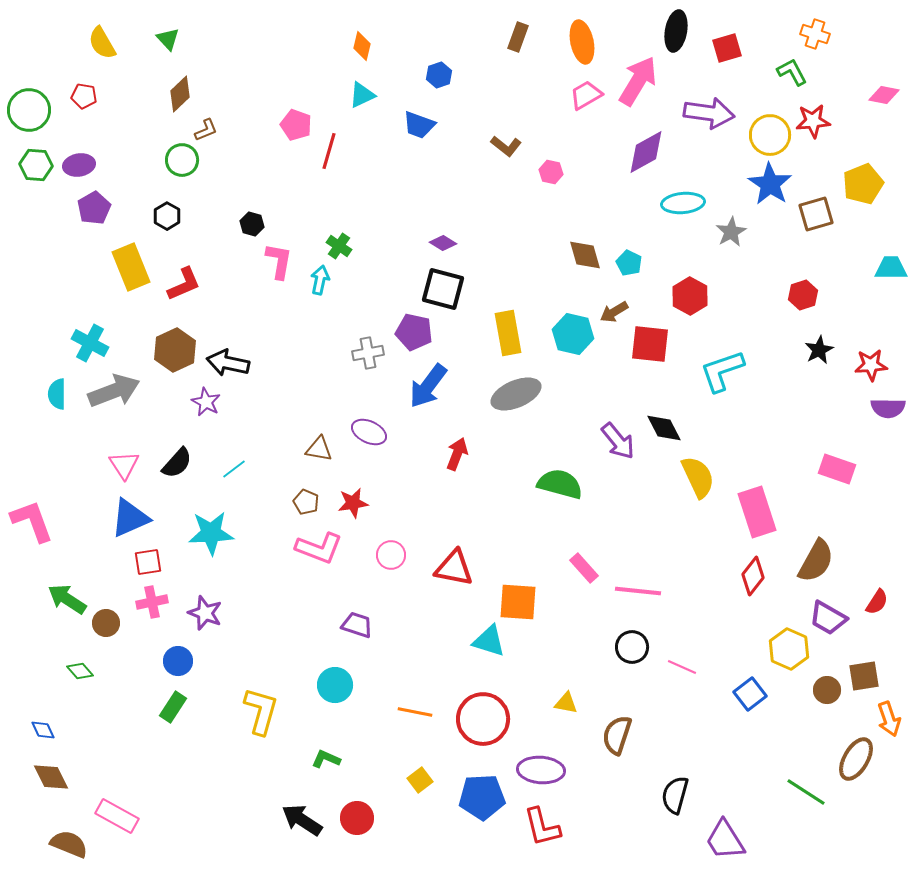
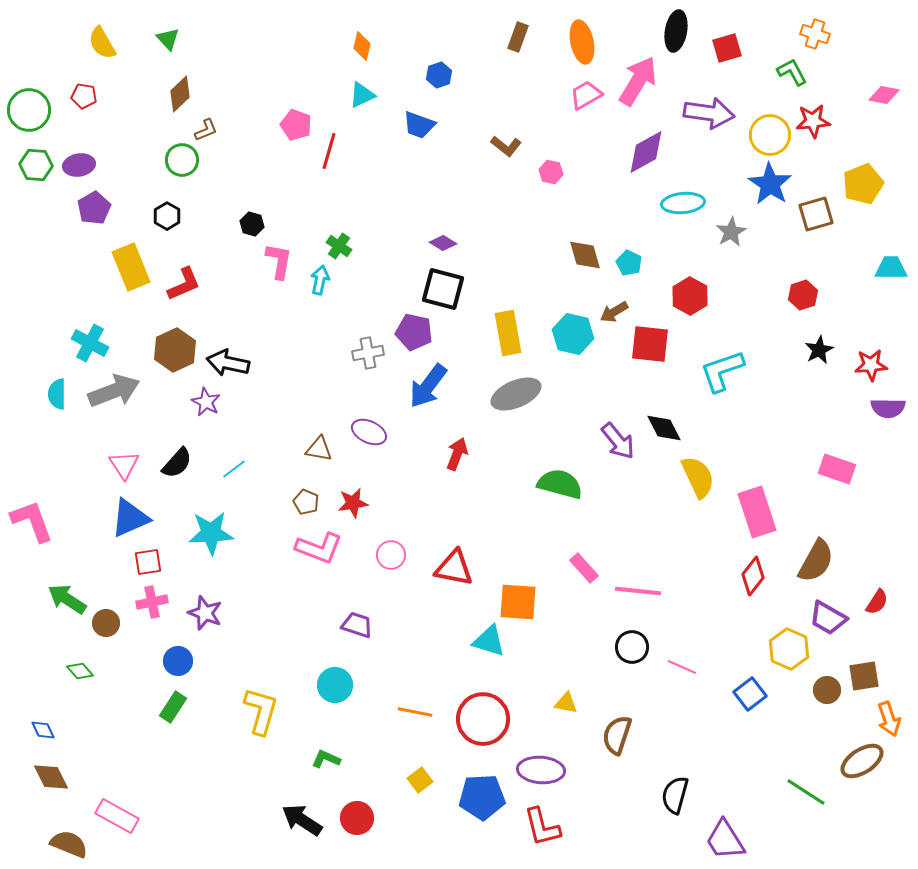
brown ellipse at (856, 759): moved 6 px right, 2 px down; rotated 27 degrees clockwise
